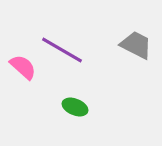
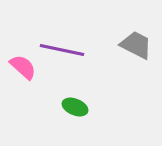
purple line: rotated 18 degrees counterclockwise
